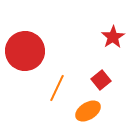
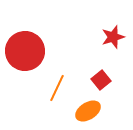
red star: rotated 15 degrees clockwise
